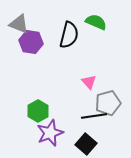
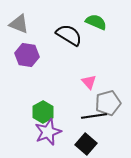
black semicircle: rotated 72 degrees counterclockwise
purple hexagon: moved 4 px left, 13 px down
green hexagon: moved 5 px right, 1 px down
purple star: moved 2 px left, 1 px up
